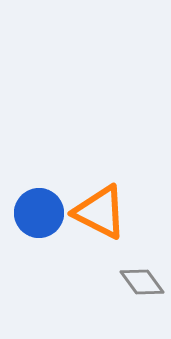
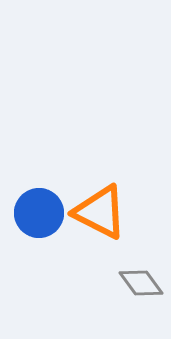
gray diamond: moved 1 px left, 1 px down
